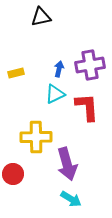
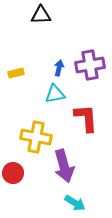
black triangle: moved 2 px up; rotated 10 degrees clockwise
blue arrow: moved 1 px up
cyan triangle: rotated 15 degrees clockwise
red L-shape: moved 1 px left, 11 px down
yellow cross: rotated 12 degrees clockwise
purple arrow: moved 3 px left, 2 px down
red circle: moved 1 px up
cyan arrow: moved 4 px right, 4 px down
